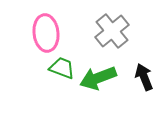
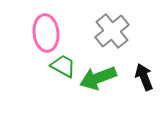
green trapezoid: moved 1 px right, 2 px up; rotated 8 degrees clockwise
